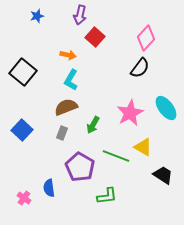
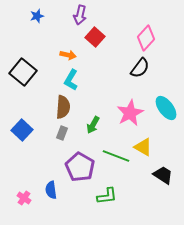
brown semicircle: moved 3 px left; rotated 115 degrees clockwise
blue semicircle: moved 2 px right, 2 px down
